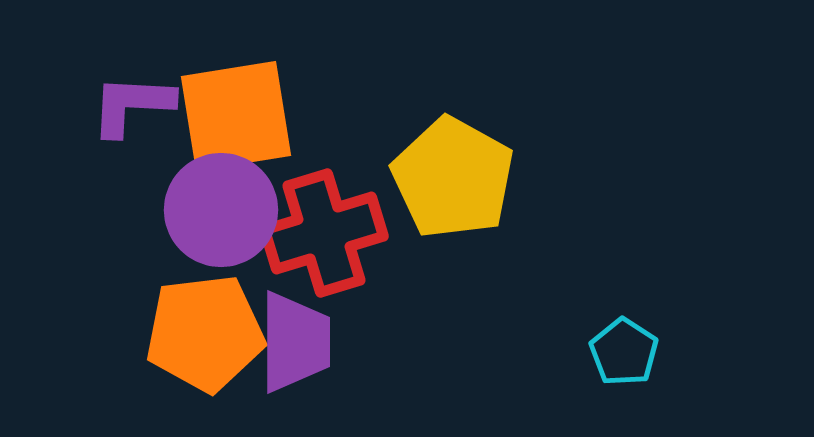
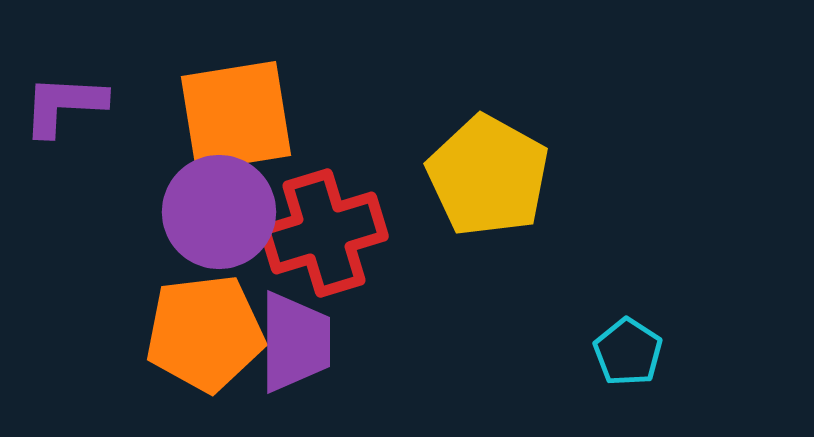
purple L-shape: moved 68 px left
yellow pentagon: moved 35 px right, 2 px up
purple circle: moved 2 px left, 2 px down
cyan pentagon: moved 4 px right
